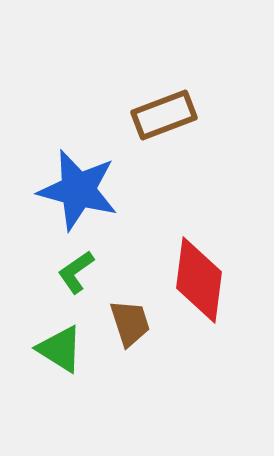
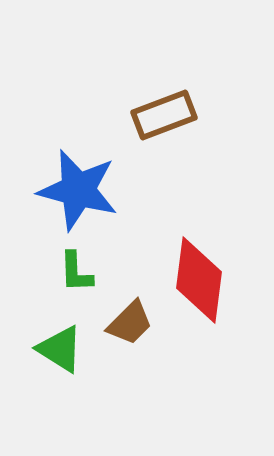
green L-shape: rotated 57 degrees counterclockwise
brown trapezoid: rotated 63 degrees clockwise
